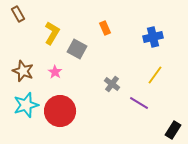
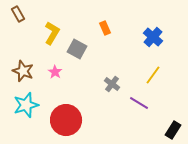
blue cross: rotated 36 degrees counterclockwise
yellow line: moved 2 px left
red circle: moved 6 px right, 9 px down
